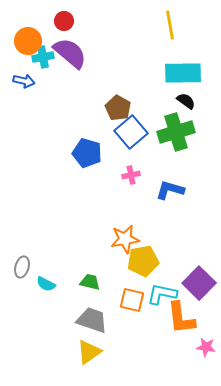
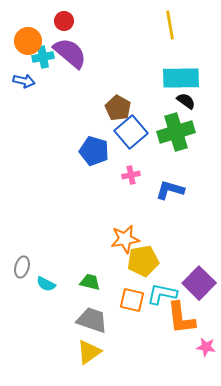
cyan rectangle: moved 2 px left, 5 px down
blue pentagon: moved 7 px right, 2 px up
